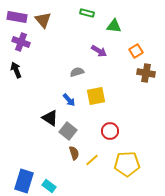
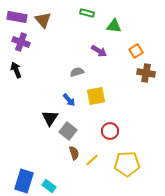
black triangle: rotated 30 degrees clockwise
